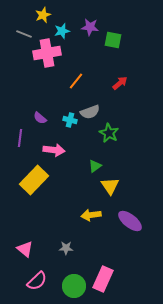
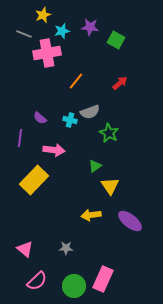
green square: moved 3 px right; rotated 18 degrees clockwise
